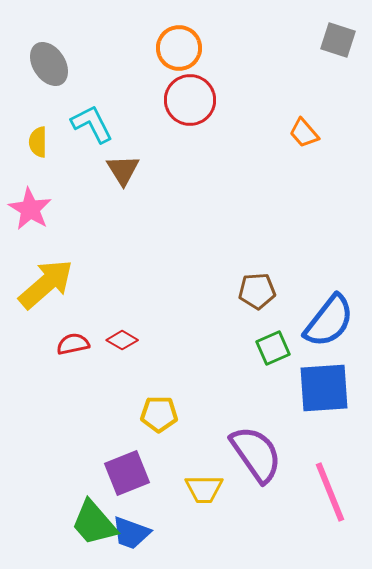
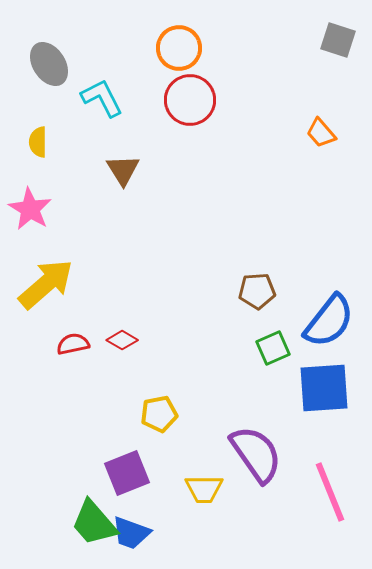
cyan L-shape: moved 10 px right, 26 px up
orange trapezoid: moved 17 px right
yellow pentagon: rotated 12 degrees counterclockwise
